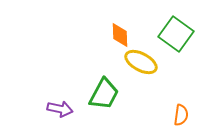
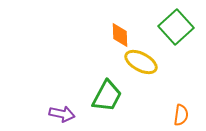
green square: moved 7 px up; rotated 12 degrees clockwise
green trapezoid: moved 3 px right, 2 px down
purple arrow: moved 2 px right, 5 px down
